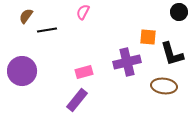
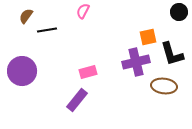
pink semicircle: moved 1 px up
orange square: rotated 18 degrees counterclockwise
purple cross: moved 9 px right
pink rectangle: moved 4 px right
